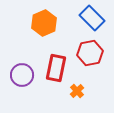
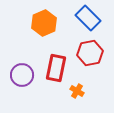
blue rectangle: moved 4 px left
orange cross: rotated 16 degrees counterclockwise
